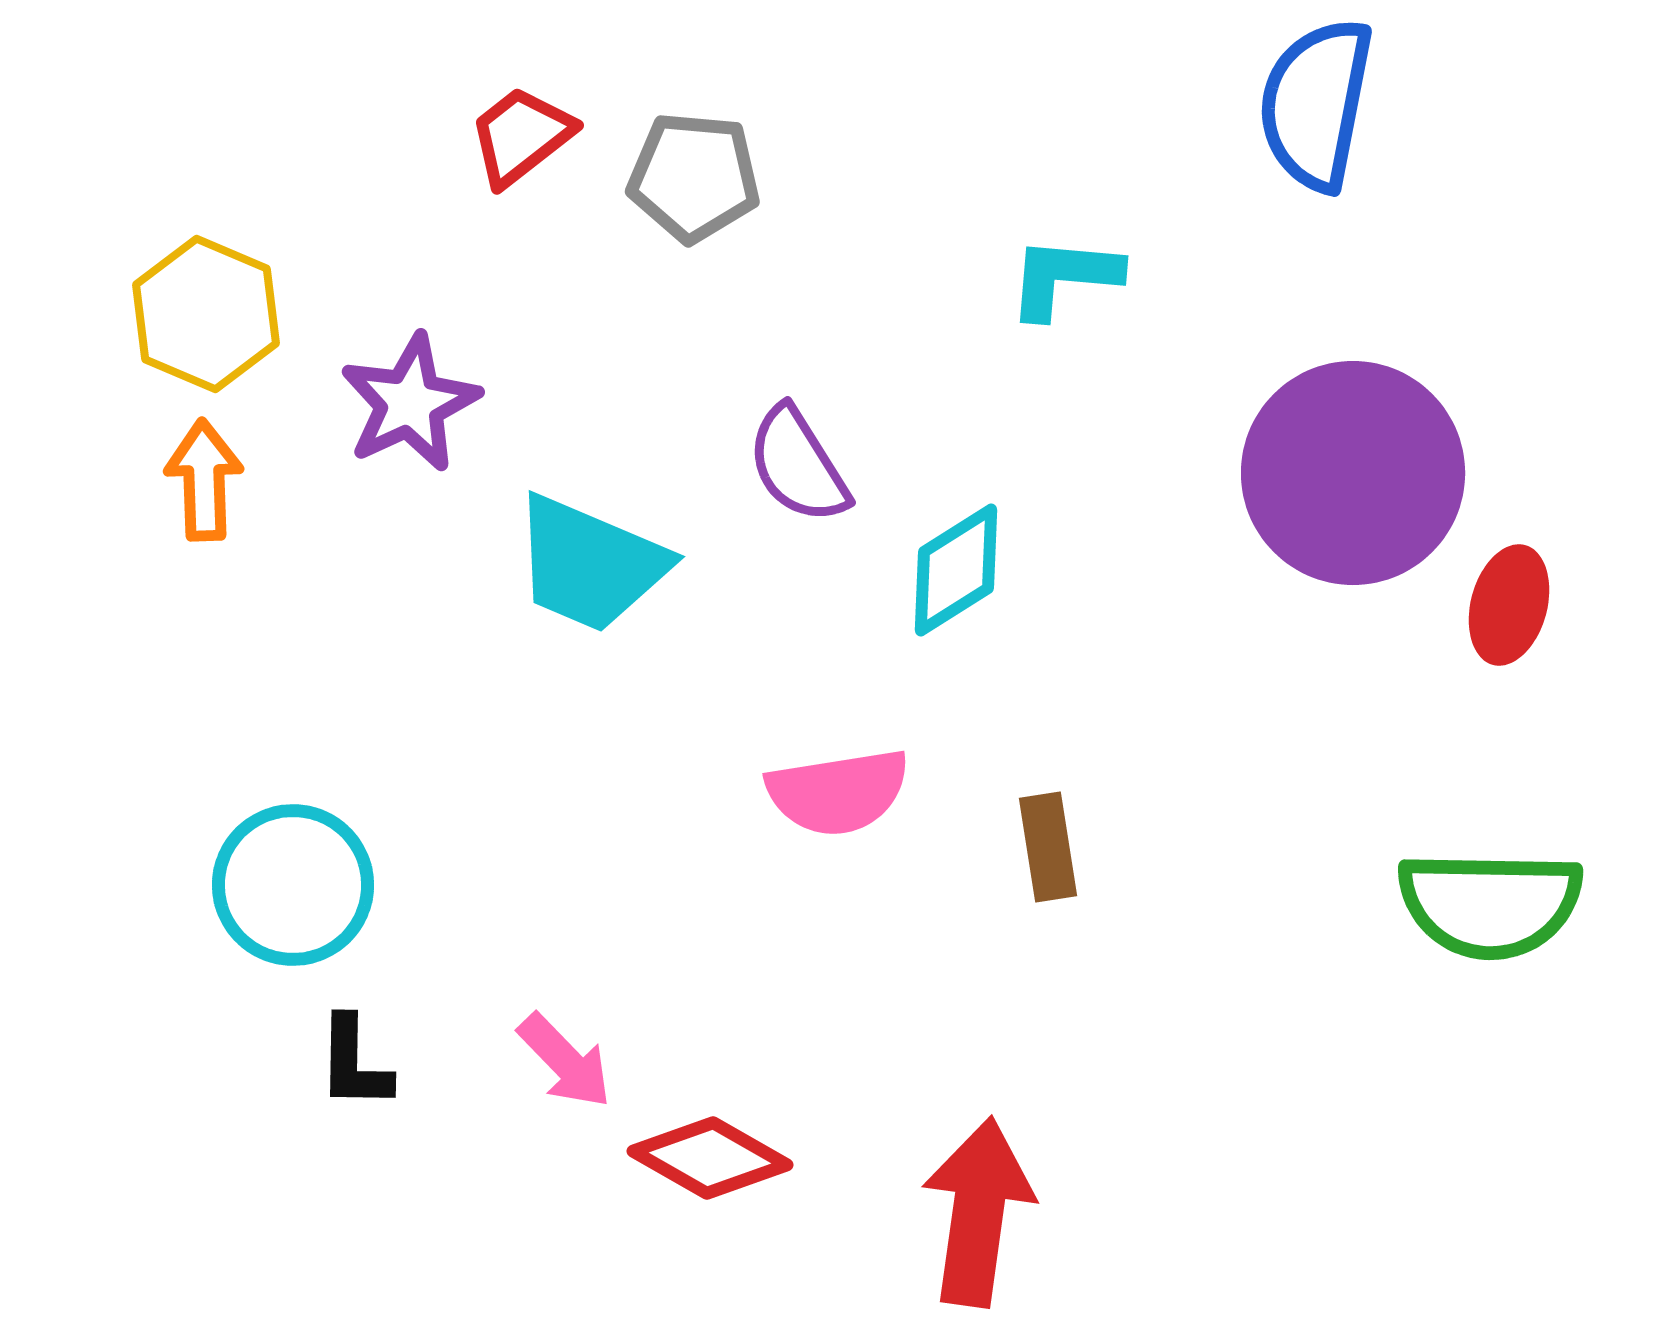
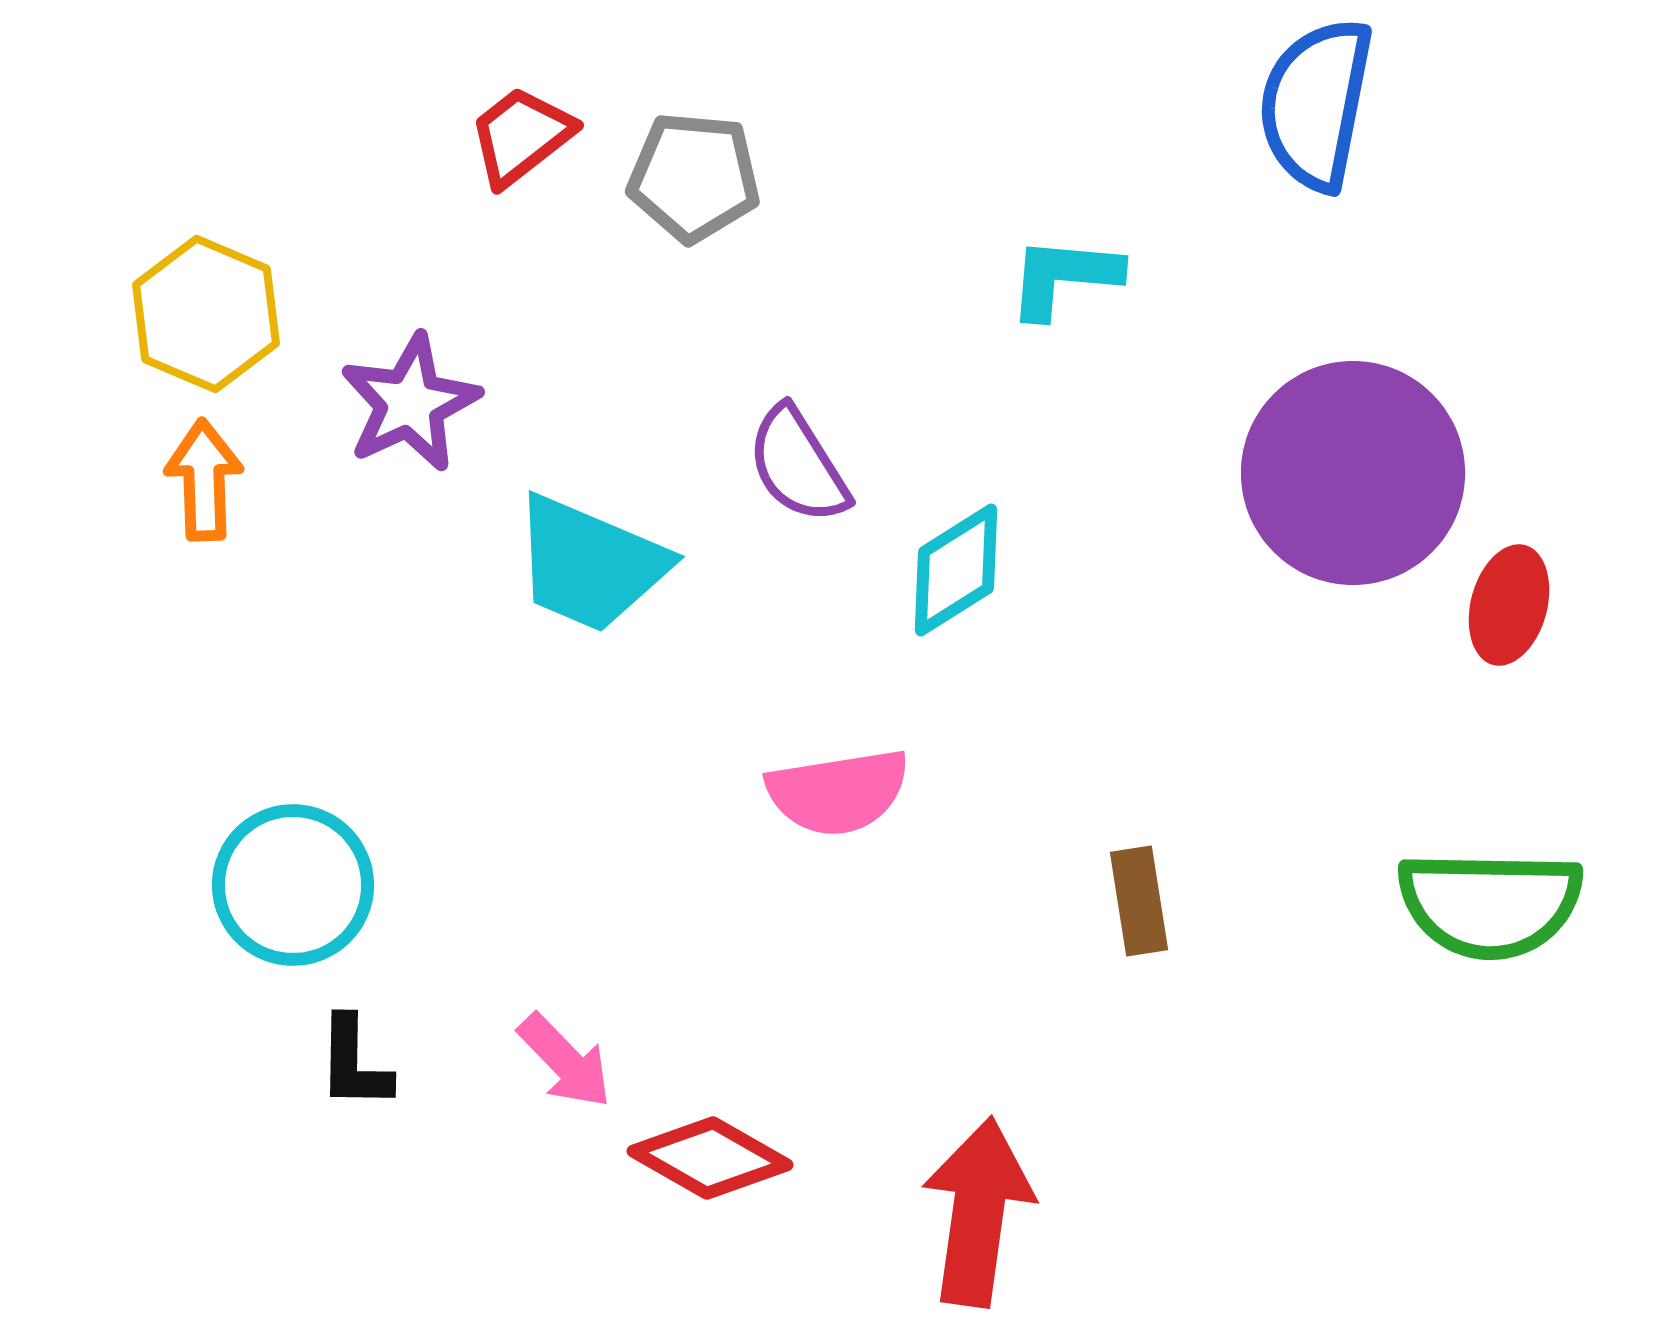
brown rectangle: moved 91 px right, 54 px down
